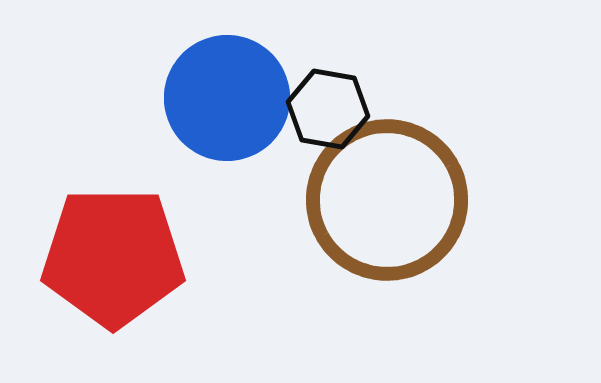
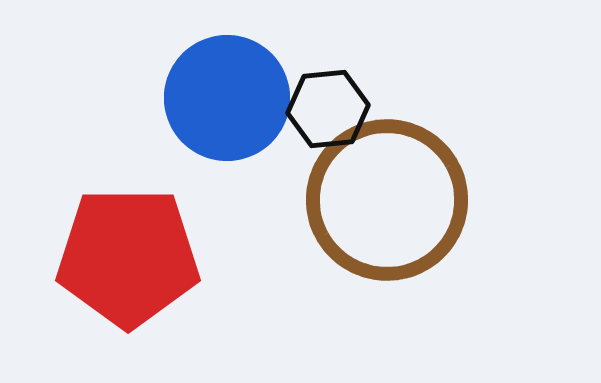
black hexagon: rotated 16 degrees counterclockwise
red pentagon: moved 15 px right
